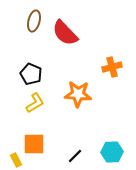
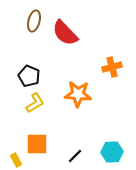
black pentagon: moved 2 px left, 2 px down
orange square: moved 3 px right
